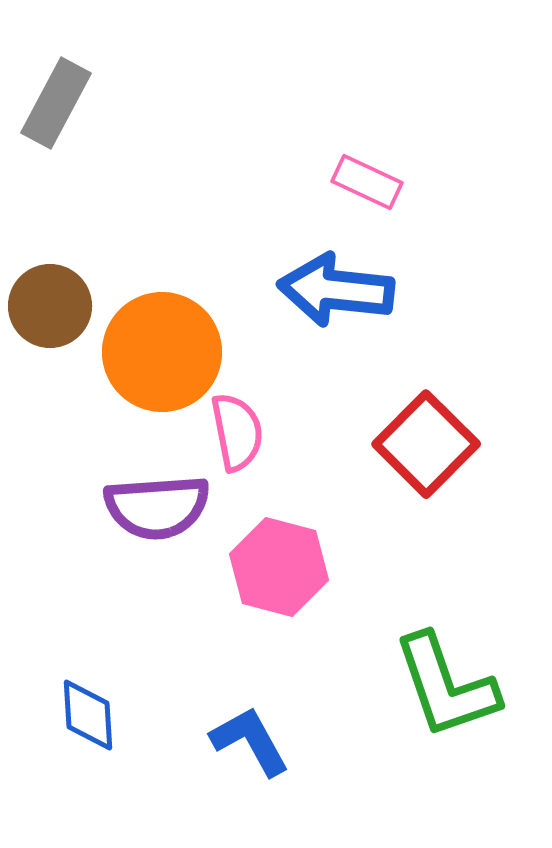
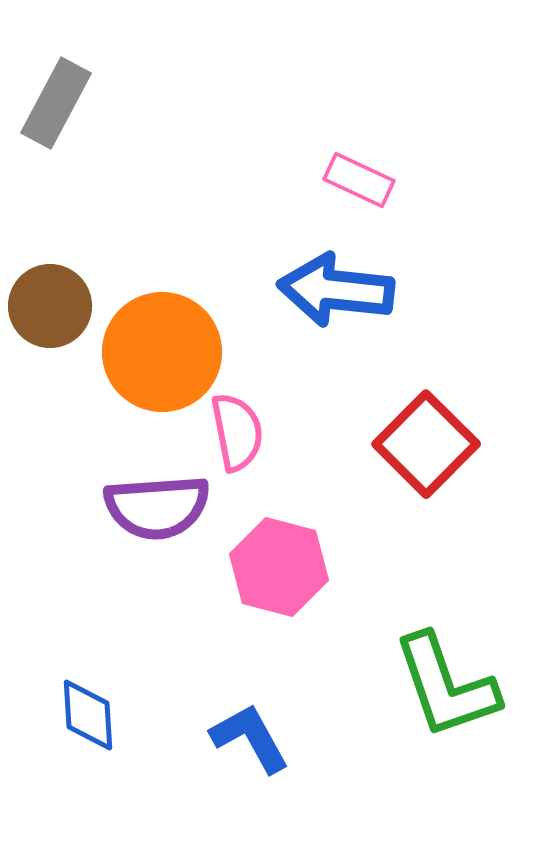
pink rectangle: moved 8 px left, 2 px up
blue L-shape: moved 3 px up
